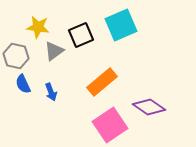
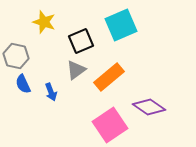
yellow star: moved 6 px right, 5 px up; rotated 10 degrees clockwise
black square: moved 6 px down
gray triangle: moved 22 px right, 19 px down
orange rectangle: moved 7 px right, 5 px up
